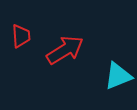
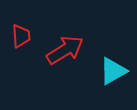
cyan triangle: moved 5 px left, 5 px up; rotated 8 degrees counterclockwise
